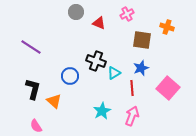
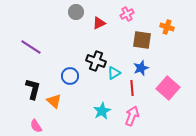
red triangle: rotated 48 degrees counterclockwise
